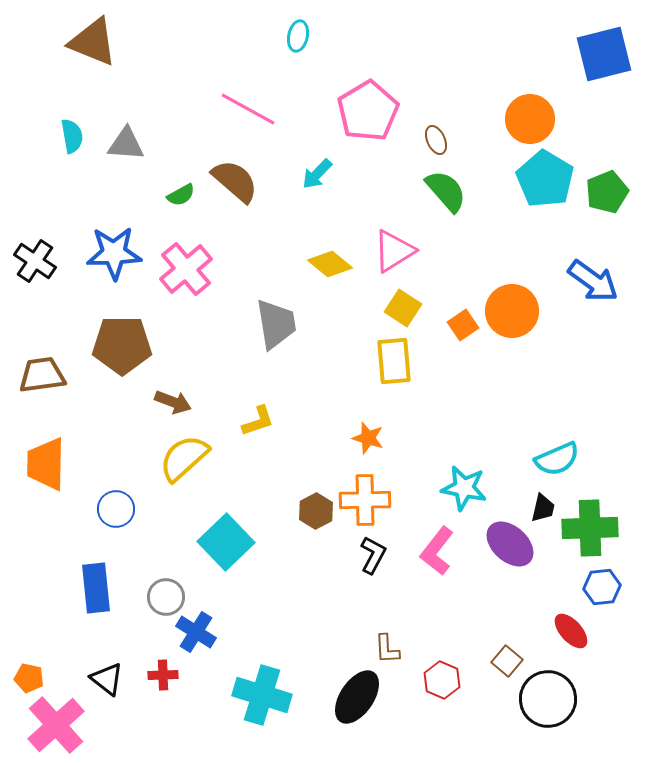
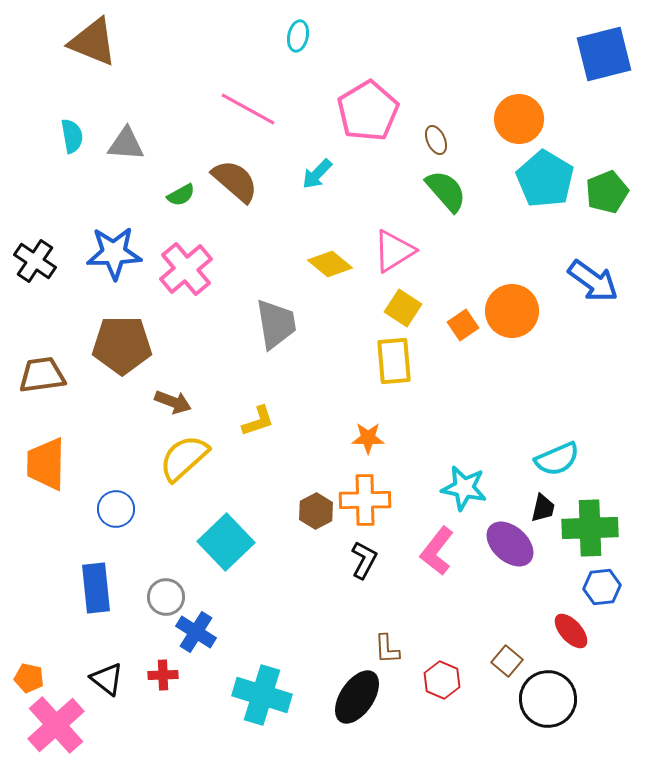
orange circle at (530, 119): moved 11 px left
orange star at (368, 438): rotated 16 degrees counterclockwise
black L-shape at (373, 555): moved 9 px left, 5 px down
